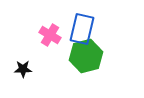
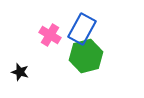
blue rectangle: rotated 16 degrees clockwise
black star: moved 3 px left, 3 px down; rotated 18 degrees clockwise
